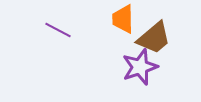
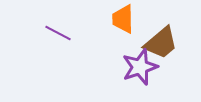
purple line: moved 3 px down
brown trapezoid: moved 7 px right, 5 px down
